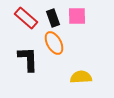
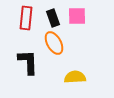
red rectangle: rotated 55 degrees clockwise
black L-shape: moved 3 px down
yellow semicircle: moved 6 px left
